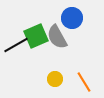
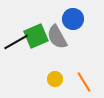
blue circle: moved 1 px right, 1 px down
black line: moved 3 px up
